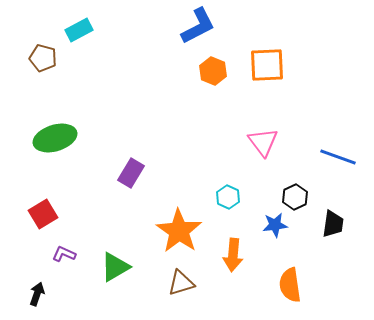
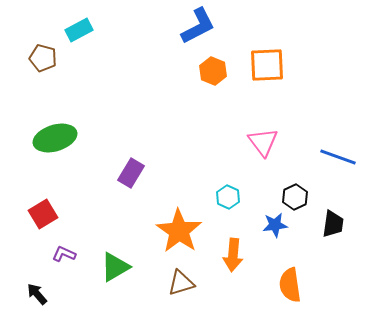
black arrow: rotated 60 degrees counterclockwise
